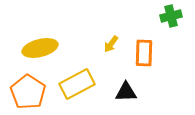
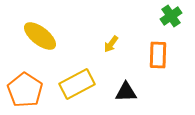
green cross: rotated 20 degrees counterclockwise
yellow ellipse: moved 12 px up; rotated 52 degrees clockwise
orange rectangle: moved 14 px right, 2 px down
orange pentagon: moved 3 px left, 2 px up
